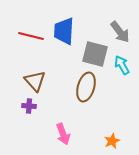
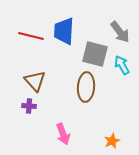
brown ellipse: rotated 12 degrees counterclockwise
